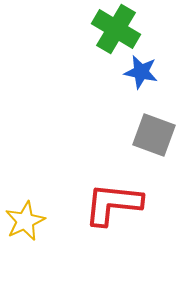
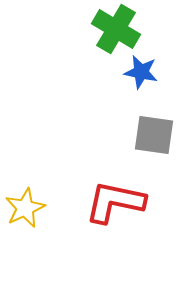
gray square: rotated 12 degrees counterclockwise
red L-shape: moved 2 px right, 2 px up; rotated 6 degrees clockwise
yellow star: moved 13 px up
